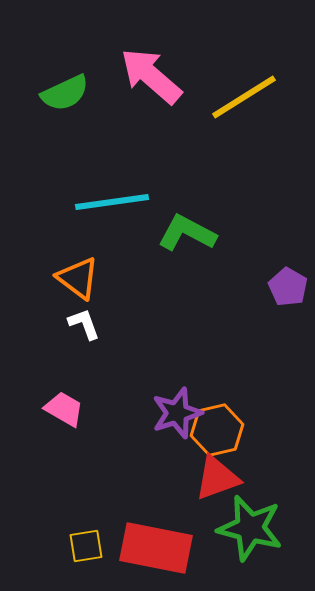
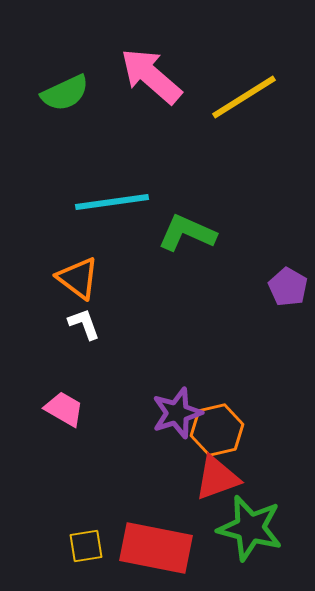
green L-shape: rotated 4 degrees counterclockwise
